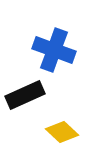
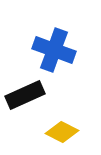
yellow diamond: rotated 16 degrees counterclockwise
